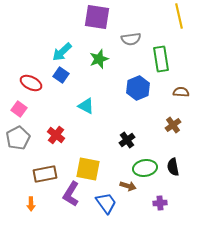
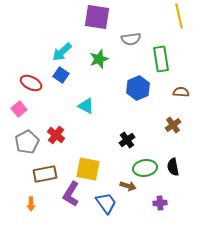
pink square: rotated 14 degrees clockwise
gray pentagon: moved 9 px right, 4 px down
